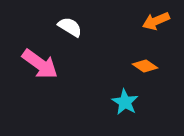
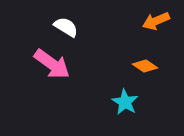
white semicircle: moved 4 px left
pink arrow: moved 12 px right
